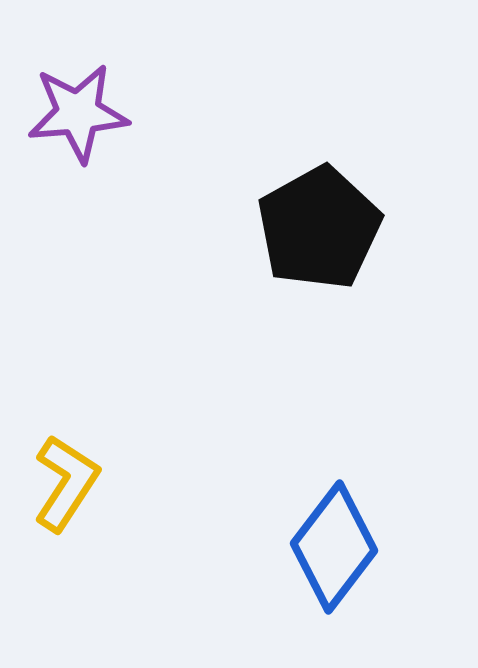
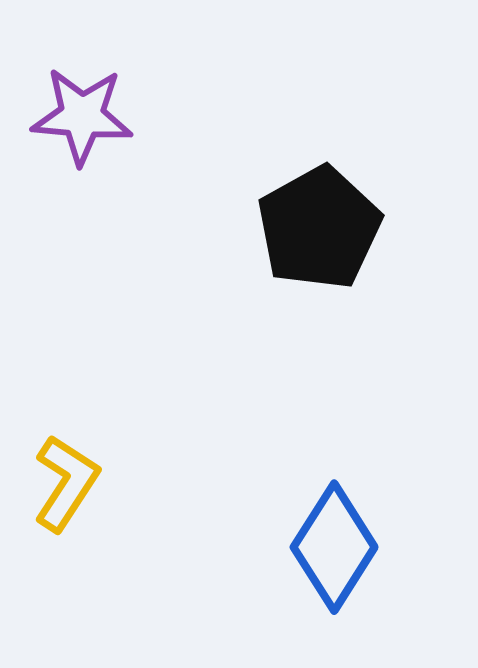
purple star: moved 4 px right, 3 px down; rotated 10 degrees clockwise
blue diamond: rotated 5 degrees counterclockwise
